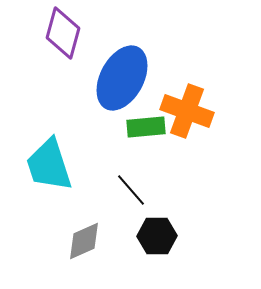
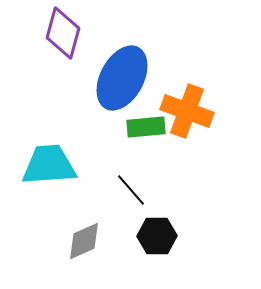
cyan trapezoid: rotated 104 degrees clockwise
